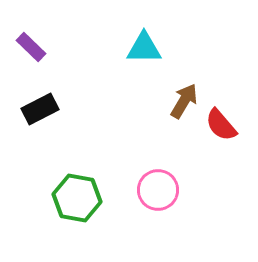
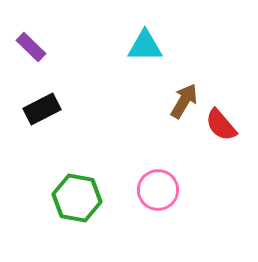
cyan triangle: moved 1 px right, 2 px up
black rectangle: moved 2 px right
